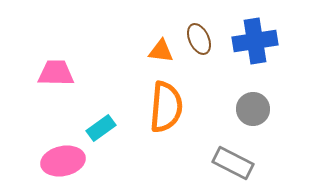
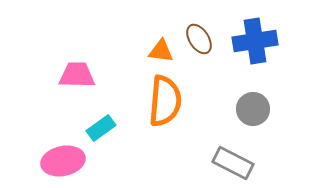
brown ellipse: rotated 8 degrees counterclockwise
pink trapezoid: moved 21 px right, 2 px down
orange semicircle: moved 1 px left, 6 px up
